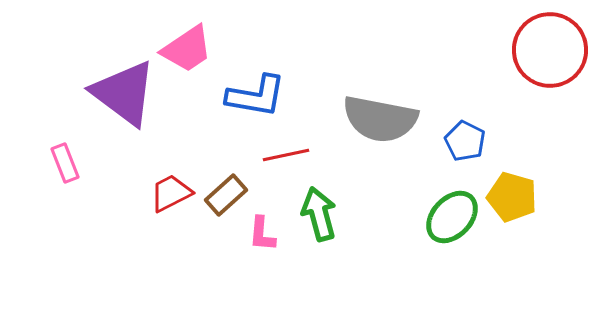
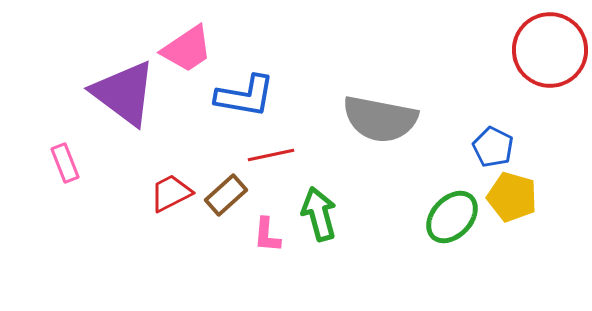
blue L-shape: moved 11 px left
blue pentagon: moved 28 px right, 6 px down
red line: moved 15 px left
pink L-shape: moved 5 px right, 1 px down
